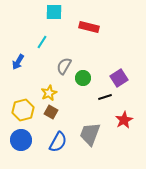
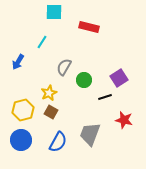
gray semicircle: moved 1 px down
green circle: moved 1 px right, 2 px down
red star: rotated 30 degrees counterclockwise
